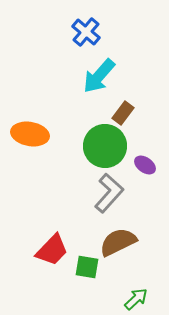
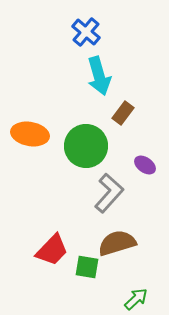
cyan arrow: rotated 57 degrees counterclockwise
green circle: moved 19 px left
brown semicircle: moved 1 px left, 1 px down; rotated 9 degrees clockwise
